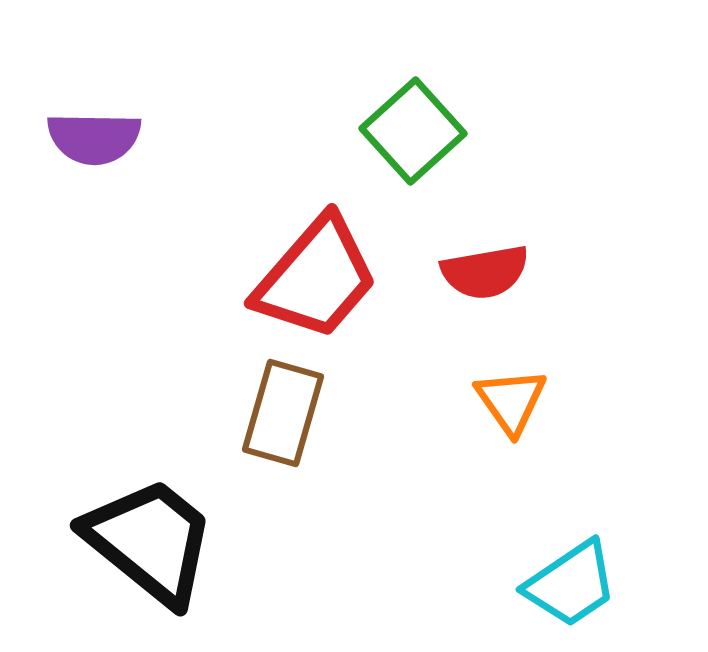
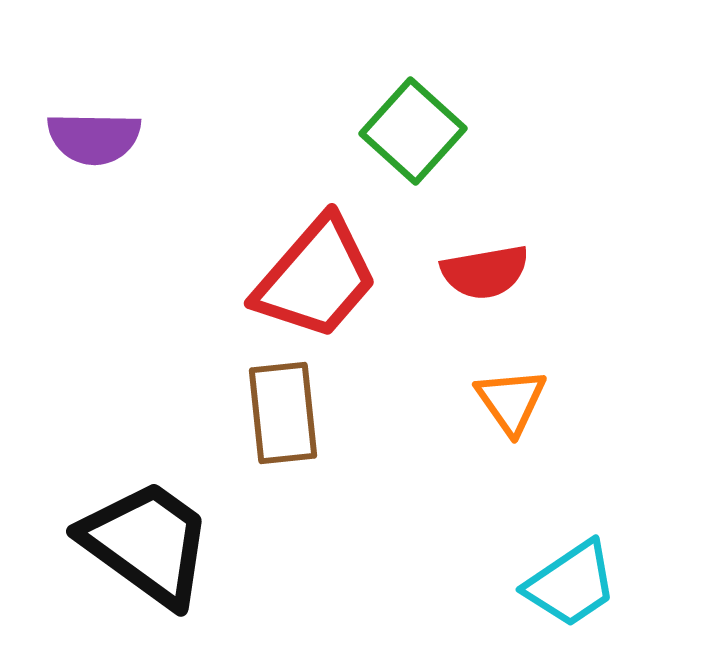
green square: rotated 6 degrees counterclockwise
brown rectangle: rotated 22 degrees counterclockwise
black trapezoid: moved 3 px left, 2 px down; rotated 3 degrees counterclockwise
